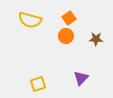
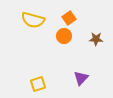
yellow semicircle: moved 3 px right
orange circle: moved 2 px left
